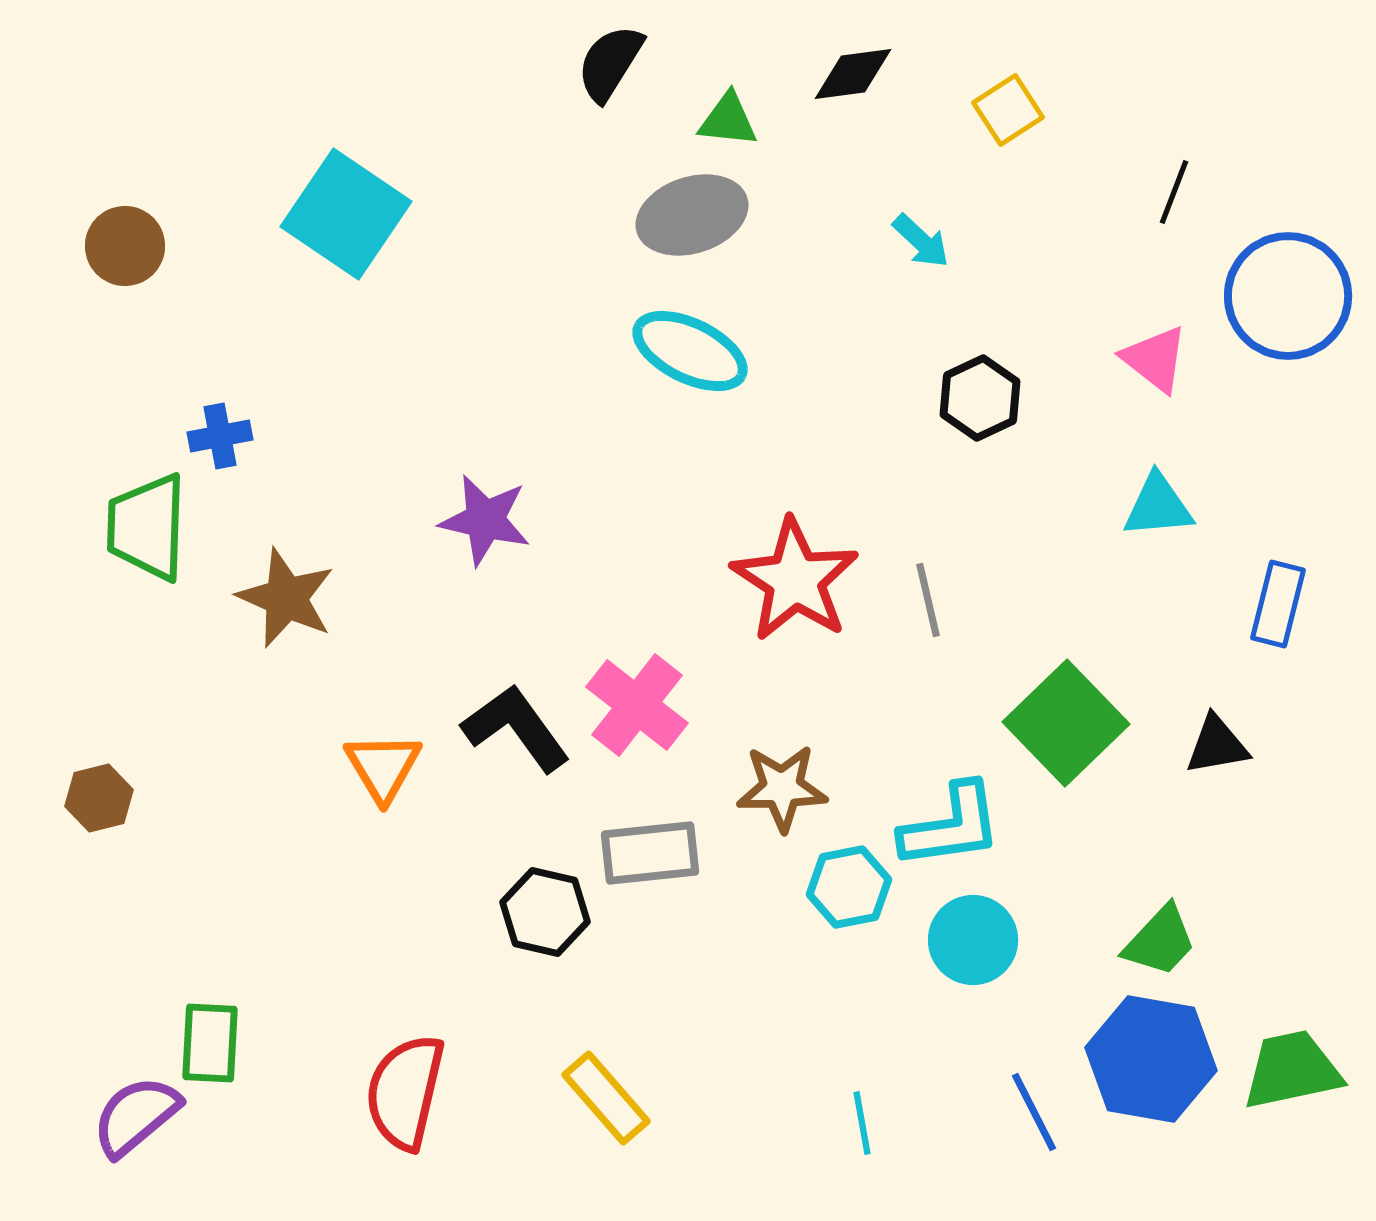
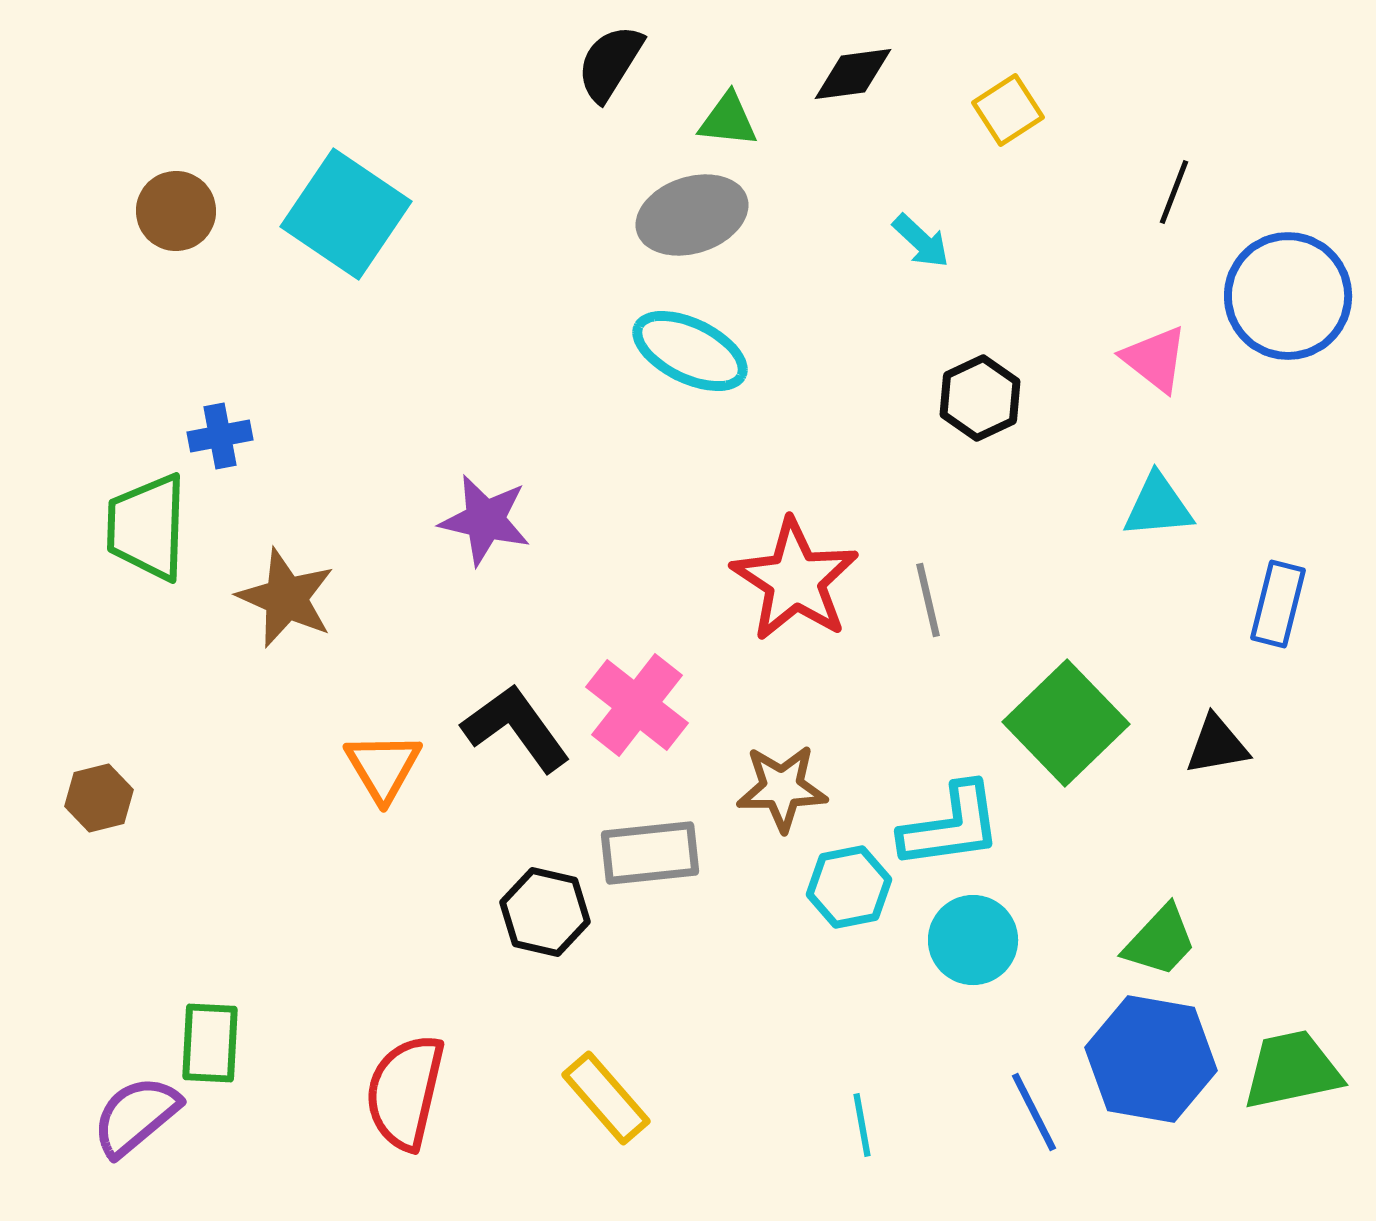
brown circle at (125, 246): moved 51 px right, 35 px up
cyan line at (862, 1123): moved 2 px down
